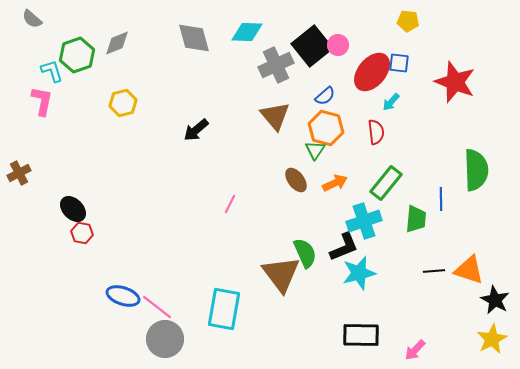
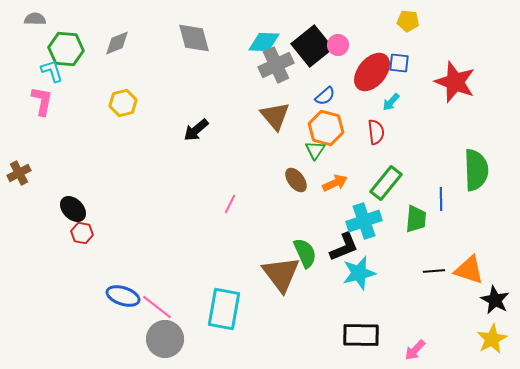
gray semicircle at (32, 19): moved 3 px right; rotated 140 degrees clockwise
cyan diamond at (247, 32): moved 17 px right, 10 px down
green hexagon at (77, 55): moved 11 px left, 6 px up; rotated 24 degrees clockwise
